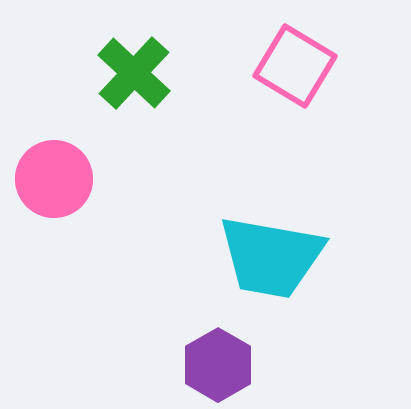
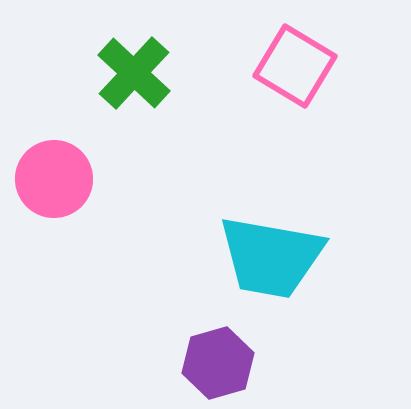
purple hexagon: moved 2 px up; rotated 14 degrees clockwise
